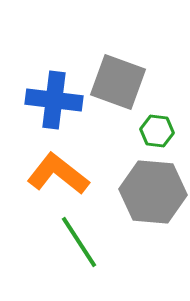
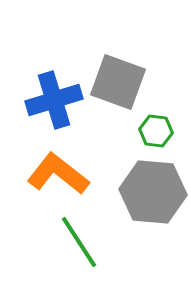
blue cross: rotated 24 degrees counterclockwise
green hexagon: moved 1 px left
